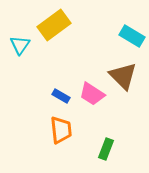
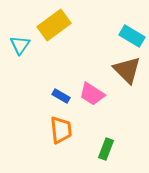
brown triangle: moved 4 px right, 6 px up
